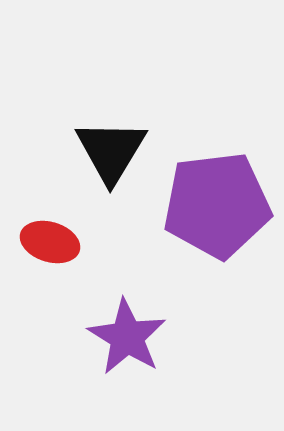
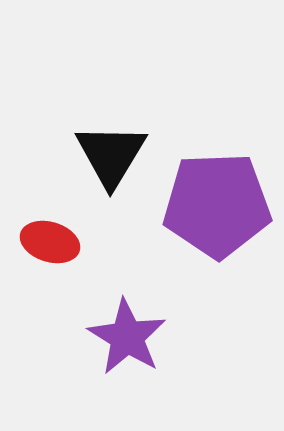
black triangle: moved 4 px down
purple pentagon: rotated 5 degrees clockwise
